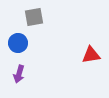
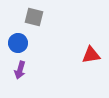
gray square: rotated 24 degrees clockwise
purple arrow: moved 1 px right, 4 px up
